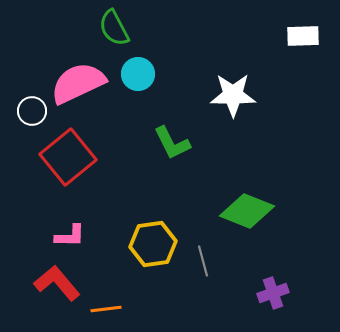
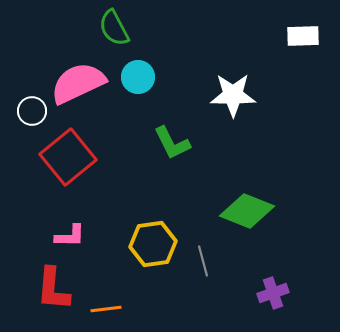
cyan circle: moved 3 px down
red L-shape: moved 4 px left, 6 px down; rotated 135 degrees counterclockwise
